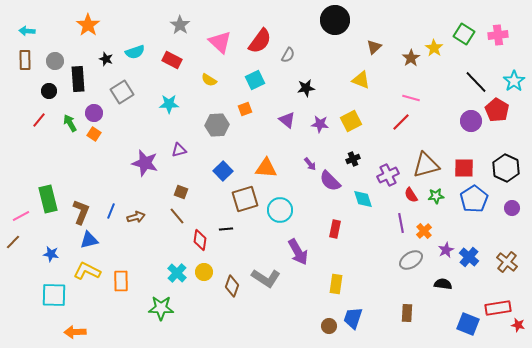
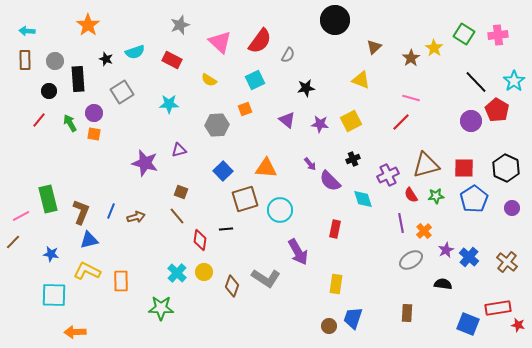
gray star at (180, 25): rotated 18 degrees clockwise
orange square at (94, 134): rotated 24 degrees counterclockwise
